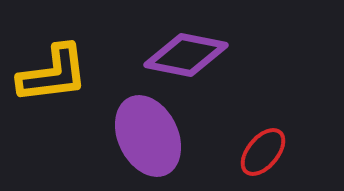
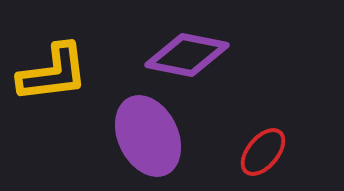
purple diamond: moved 1 px right
yellow L-shape: moved 1 px up
